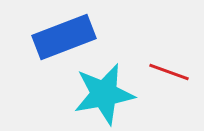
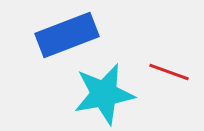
blue rectangle: moved 3 px right, 2 px up
